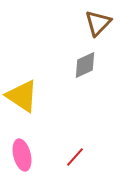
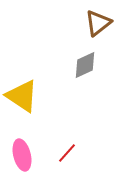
brown triangle: rotated 8 degrees clockwise
red line: moved 8 px left, 4 px up
